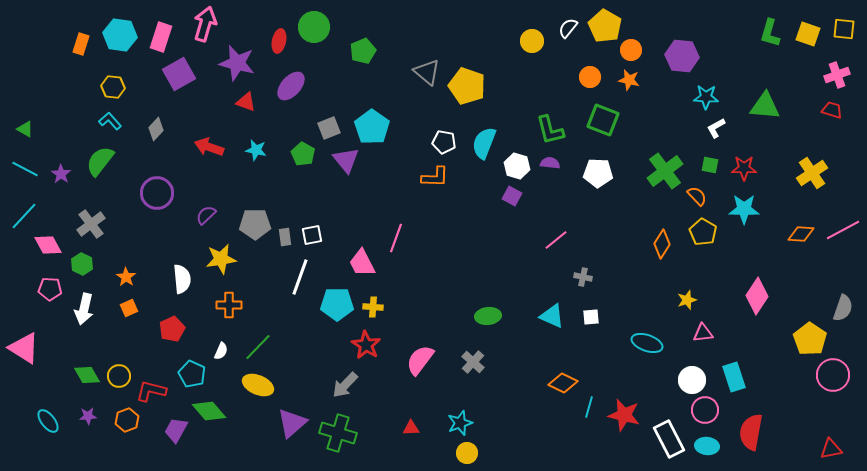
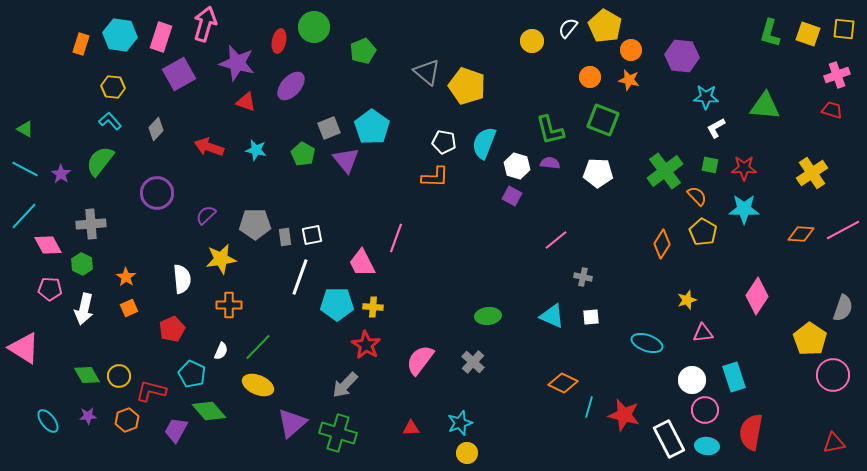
gray cross at (91, 224): rotated 32 degrees clockwise
red triangle at (831, 449): moved 3 px right, 6 px up
